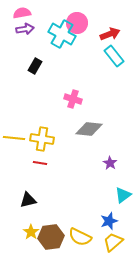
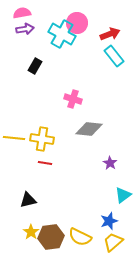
red line: moved 5 px right
